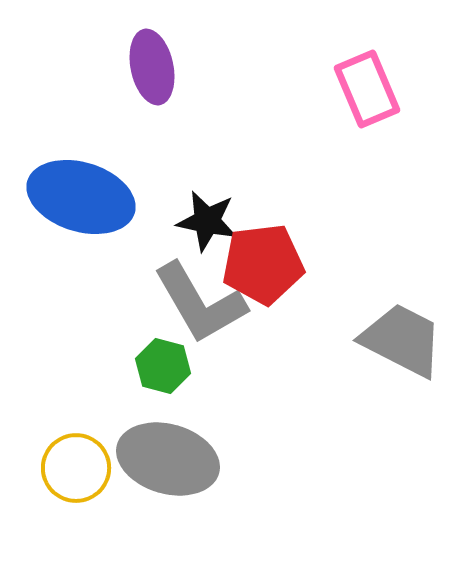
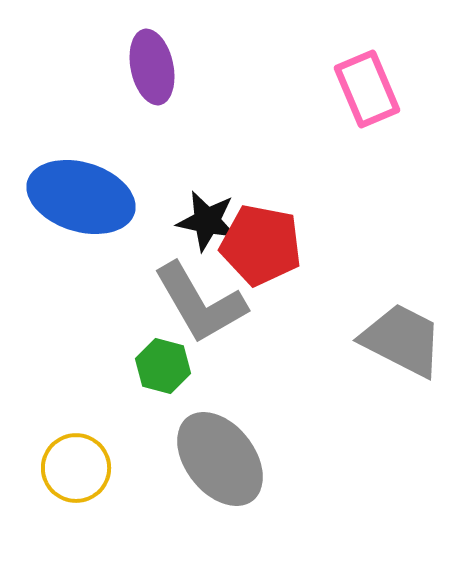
red pentagon: moved 2 px left, 19 px up; rotated 18 degrees clockwise
gray ellipse: moved 52 px right; rotated 36 degrees clockwise
